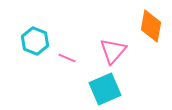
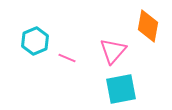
orange diamond: moved 3 px left
cyan hexagon: rotated 16 degrees clockwise
cyan square: moved 16 px right; rotated 12 degrees clockwise
